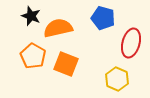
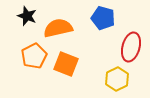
black star: moved 4 px left
red ellipse: moved 4 px down
orange pentagon: moved 1 px right; rotated 15 degrees clockwise
yellow hexagon: rotated 10 degrees clockwise
